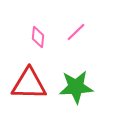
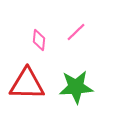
pink diamond: moved 1 px right, 3 px down
red triangle: moved 2 px left
